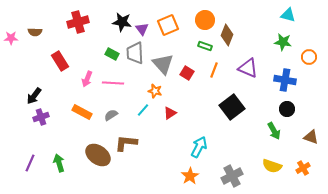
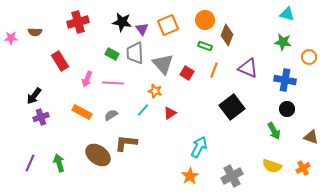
cyan triangle at (288, 15): moved 1 px left, 1 px up
